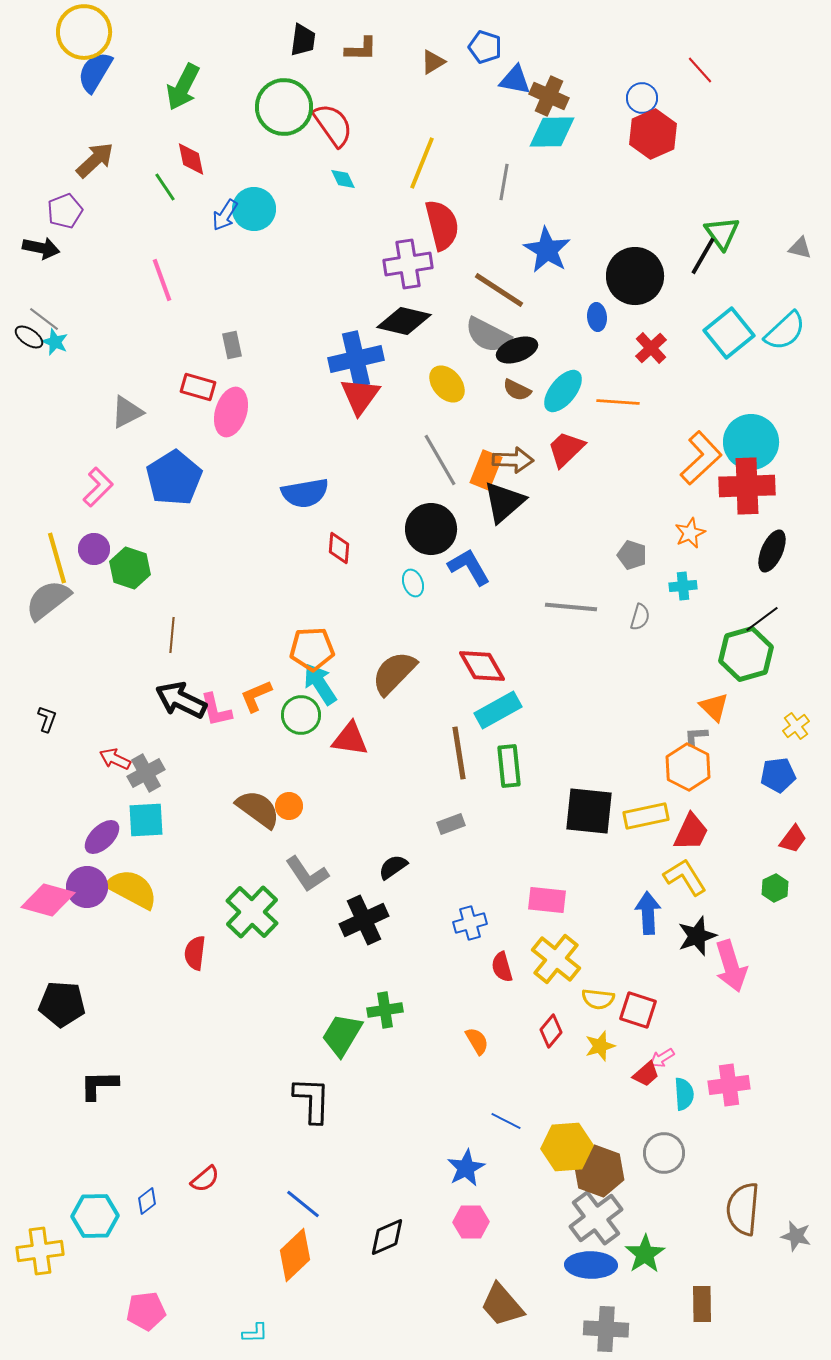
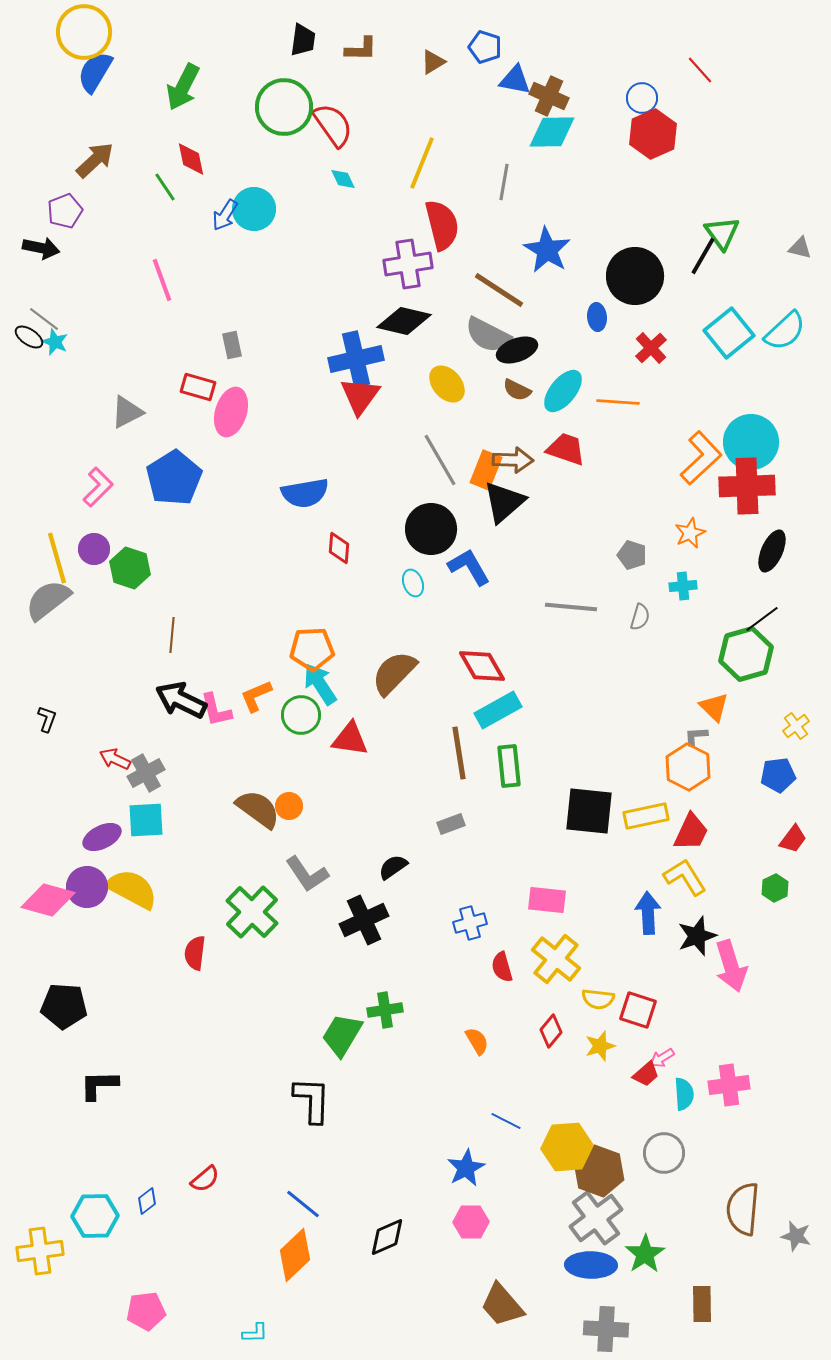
red trapezoid at (566, 449): rotated 63 degrees clockwise
purple ellipse at (102, 837): rotated 18 degrees clockwise
black pentagon at (62, 1004): moved 2 px right, 2 px down
